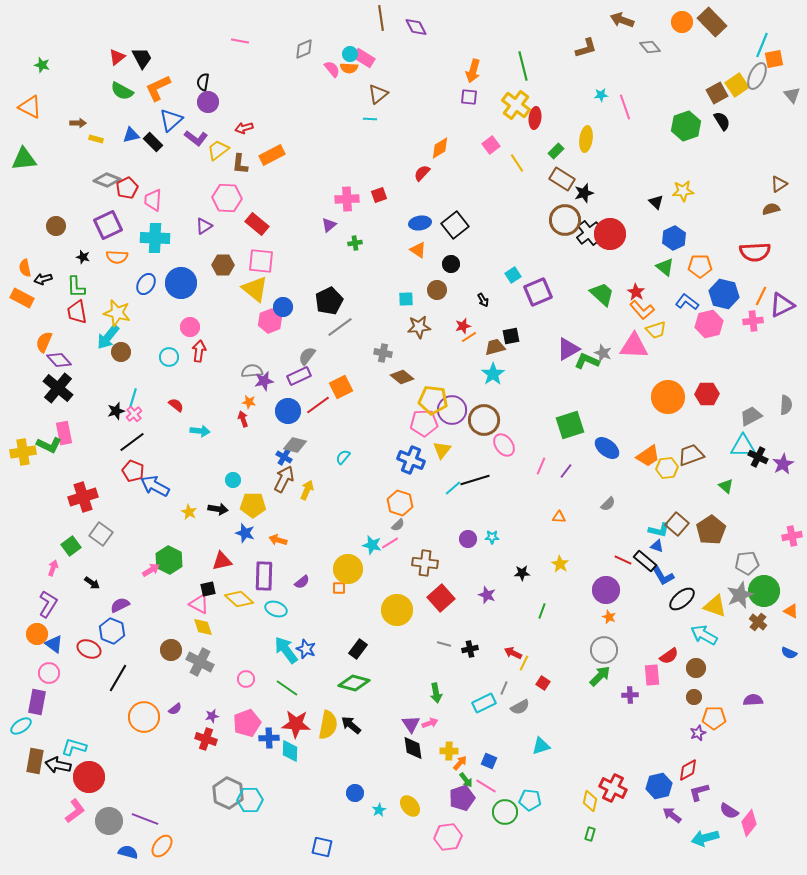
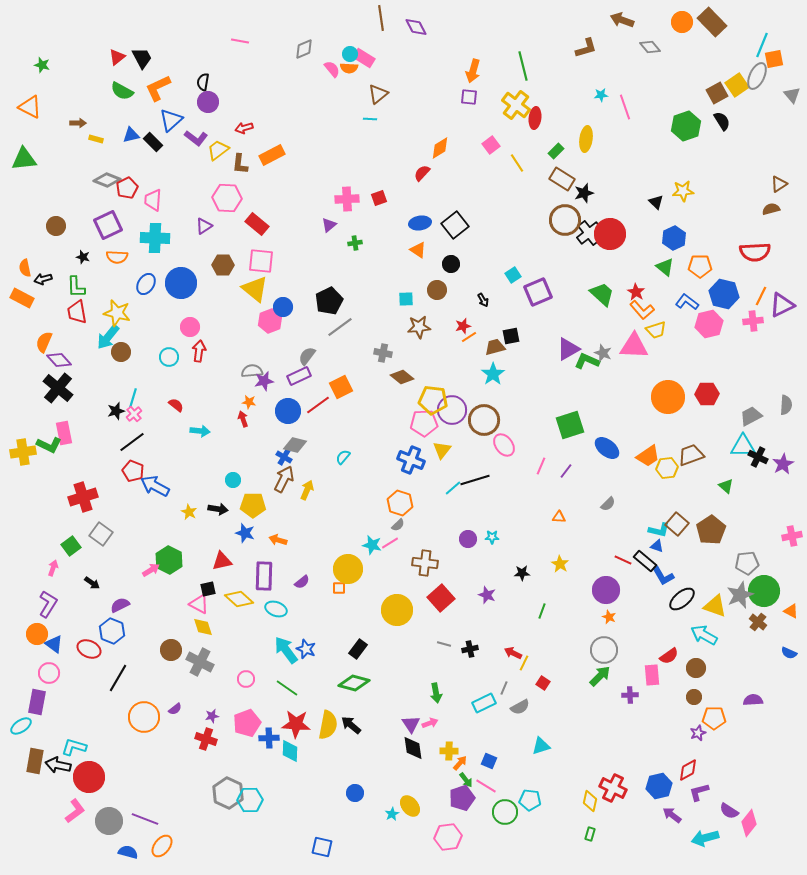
red square at (379, 195): moved 3 px down
cyan star at (379, 810): moved 13 px right, 4 px down
